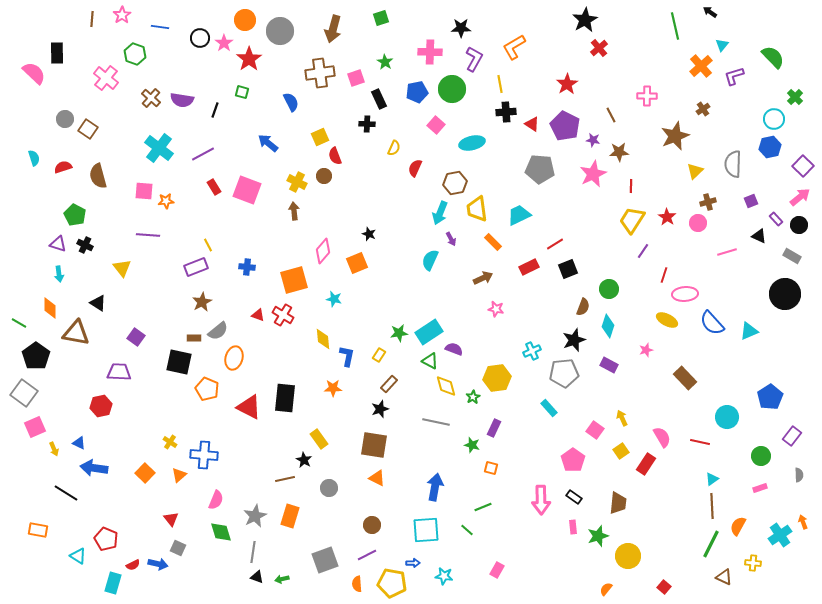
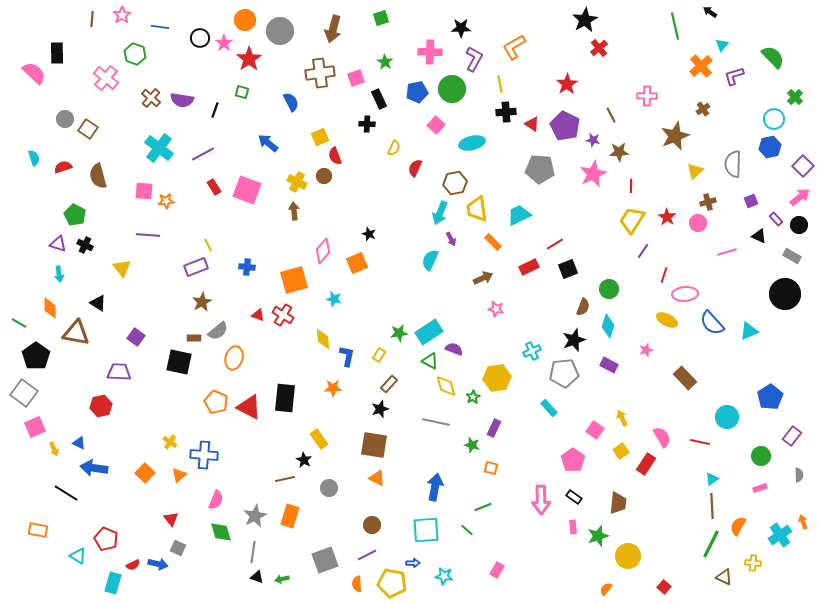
orange pentagon at (207, 389): moved 9 px right, 13 px down
